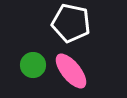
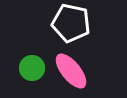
green circle: moved 1 px left, 3 px down
